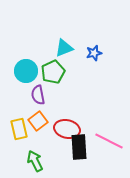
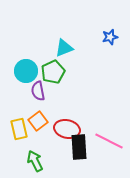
blue star: moved 16 px right, 16 px up
purple semicircle: moved 4 px up
